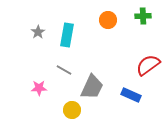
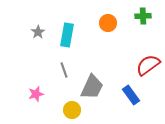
orange circle: moved 3 px down
gray line: rotated 42 degrees clockwise
pink star: moved 3 px left, 6 px down; rotated 14 degrees counterclockwise
blue rectangle: rotated 30 degrees clockwise
